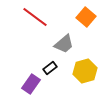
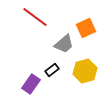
orange square: moved 11 px down; rotated 24 degrees clockwise
black rectangle: moved 2 px right, 2 px down
